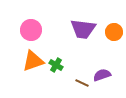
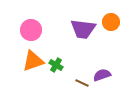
orange circle: moved 3 px left, 10 px up
